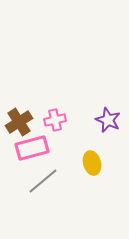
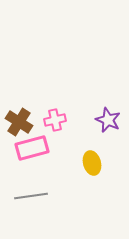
brown cross: rotated 24 degrees counterclockwise
gray line: moved 12 px left, 15 px down; rotated 32 degrees clockwise
